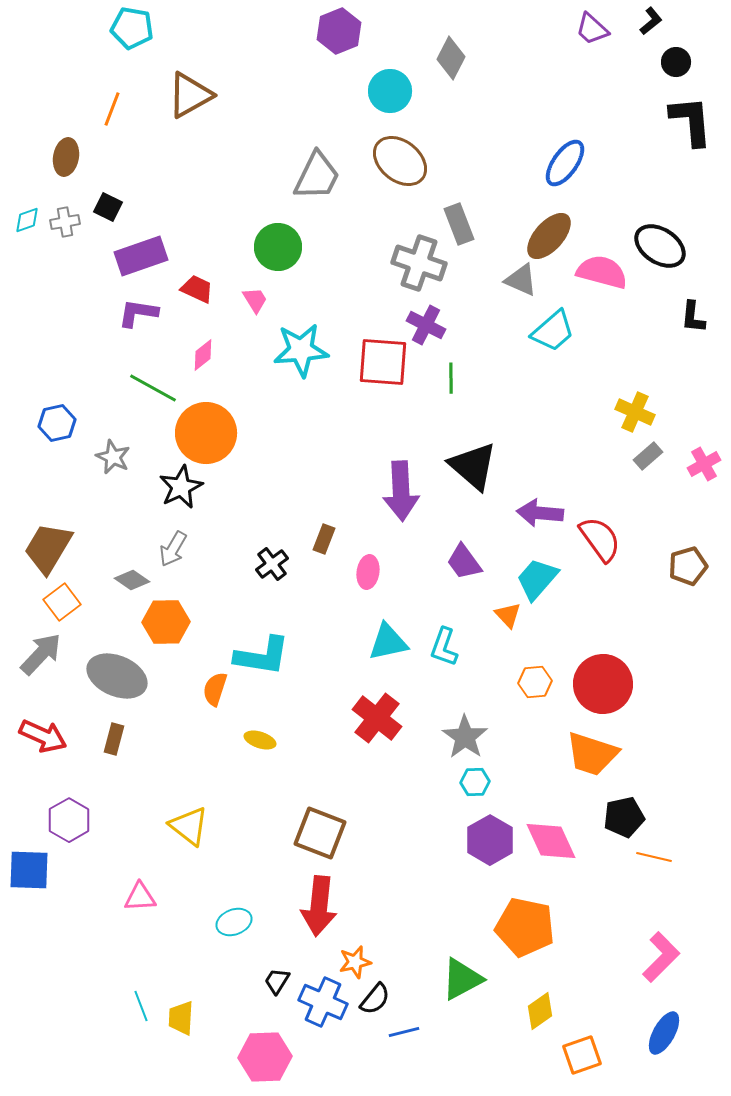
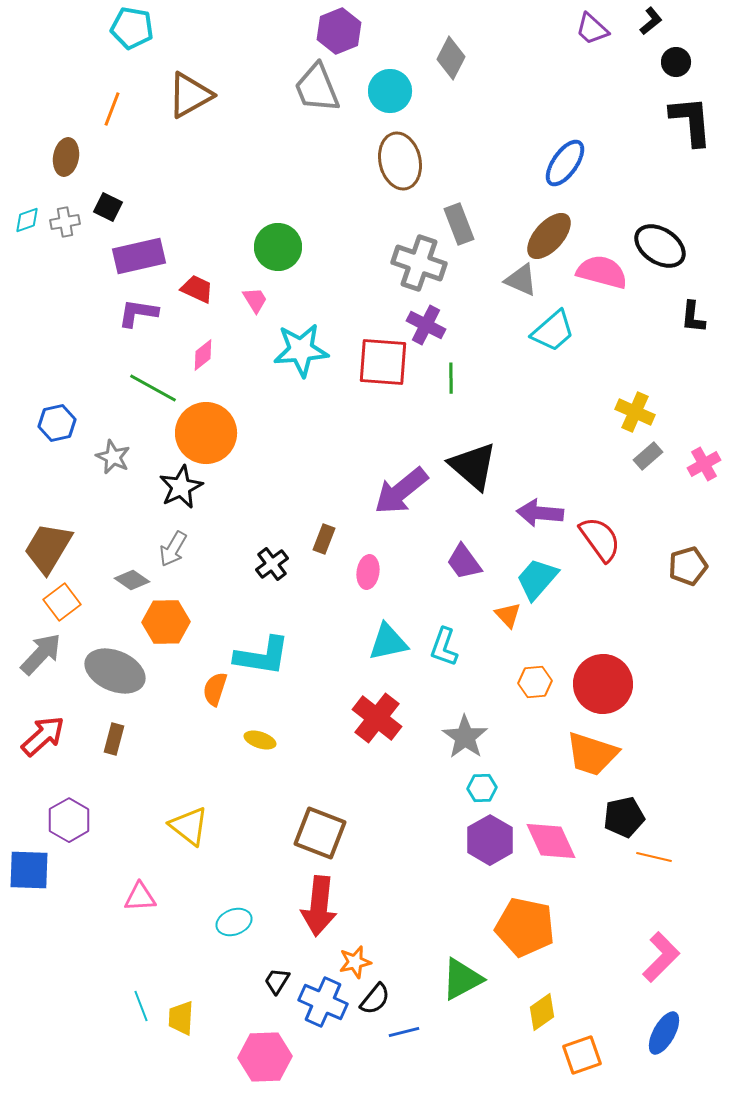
brown ellipse at (400, 161): rotated 38 degrees clockwise
gray trapezoid at (317, 176): moved 88 px up; rotated 132 degrees clockwise
purple rectangle at (141, 256): moved 2 px left; rotated 6 degrees clockwise
purple arrow at (401, 491): rotated 54 degrees clockwise
gray ellipse at (117, 676): moved 2 px left, 5 px up
red arrow at (43, 736): rotated 66 degrees counterclockwise
cyan hexagon at (475, 782): moved 7 px right, 6 px down
yellow diamond at (540, 1011): moved 2 px right, 1 px down
